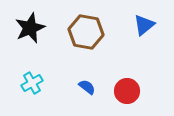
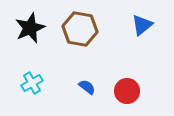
blue triangle: moved 2 px left
brown hexagon: moved 6 px left, 3 px up
